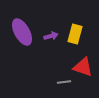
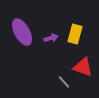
purple arrow: moved 2 px down
gray line: rotated 56 degrees clockwise
